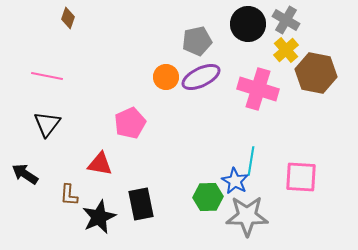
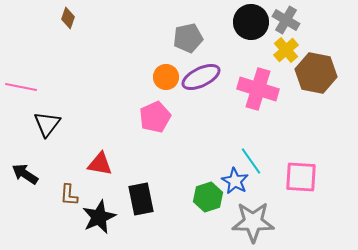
black circle: moved 3 px right, 2 px up
gray pentagon: moved 9 px left, 3 px up
pink line: moved 26 px left, 11 px down
pink pentagon: moved 25 px right, 6 px up
cyan line: rotated 44 degrees counterclockwise
green hexagon: rotated 16 degrees counterclockwise
black rectangle: moved 5 px up
gray star: moved 6 px right, 6 px down
